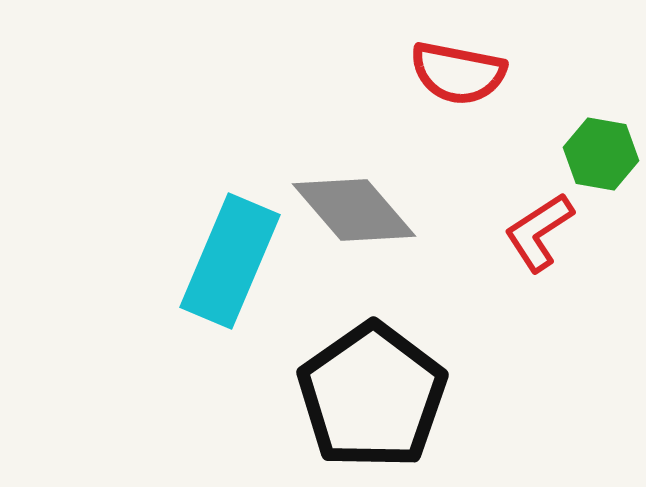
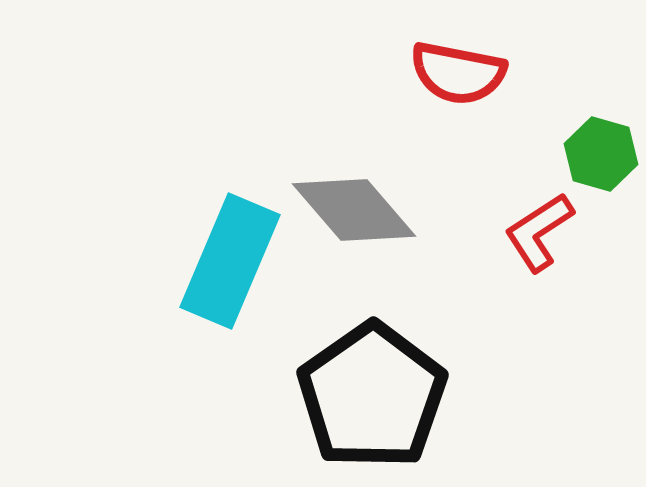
green hexagon: rotated 6 degrees clockwise
